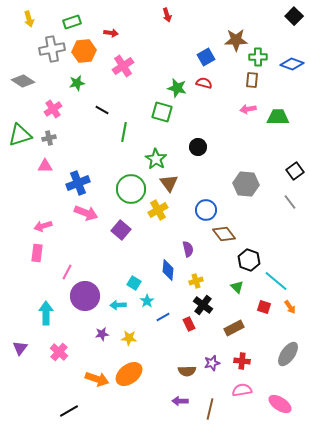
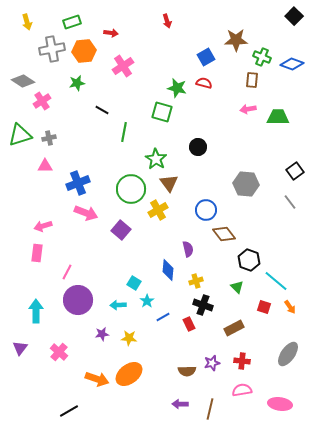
red arrow at (167, 15): moved 6 px down
yellow arrow at (29, 19): moved 2 px left, 3 px down
green cross at (258, 57): moved 4 px right; rotated 24 degrees clockwise
pink cross at (53, 109): moved 11 px left, 8 px up
purple circle at (85, 296): moved 7 px left, 4 px down
black cross at (203, 305): rotated 18 degrees counterclockwise
cyan arrow at (46, 313): moved 10 px left, 2 px up
purple arrow at (180, 401): moved 3 px down
pink ellipse at (280, 404): rotated 25 degrees counterclockwise
